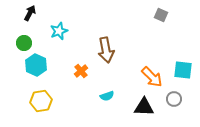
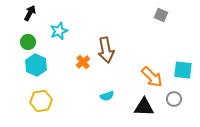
green circle: moved 4 px right, 1 px up
orange cross: moved 2 px right, 9 px up
